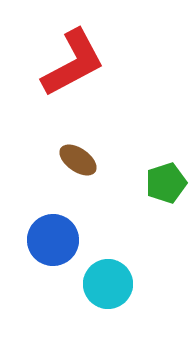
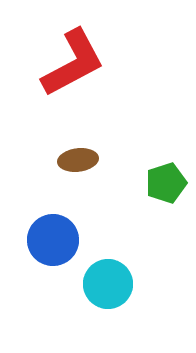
brown ellipse: rotated 42 degrees counterclockwise
